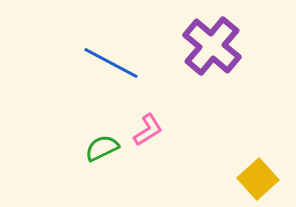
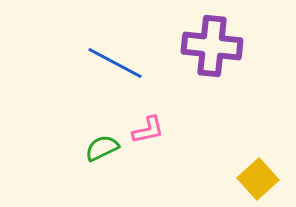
purple cross: rotated 34 degrees counterclockwise
blue line: moved 4 px right
pink L-shape: rotated 20 degrees clockwise
